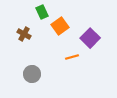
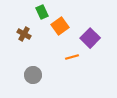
gray circle: moved 1 px right, 1 px down
